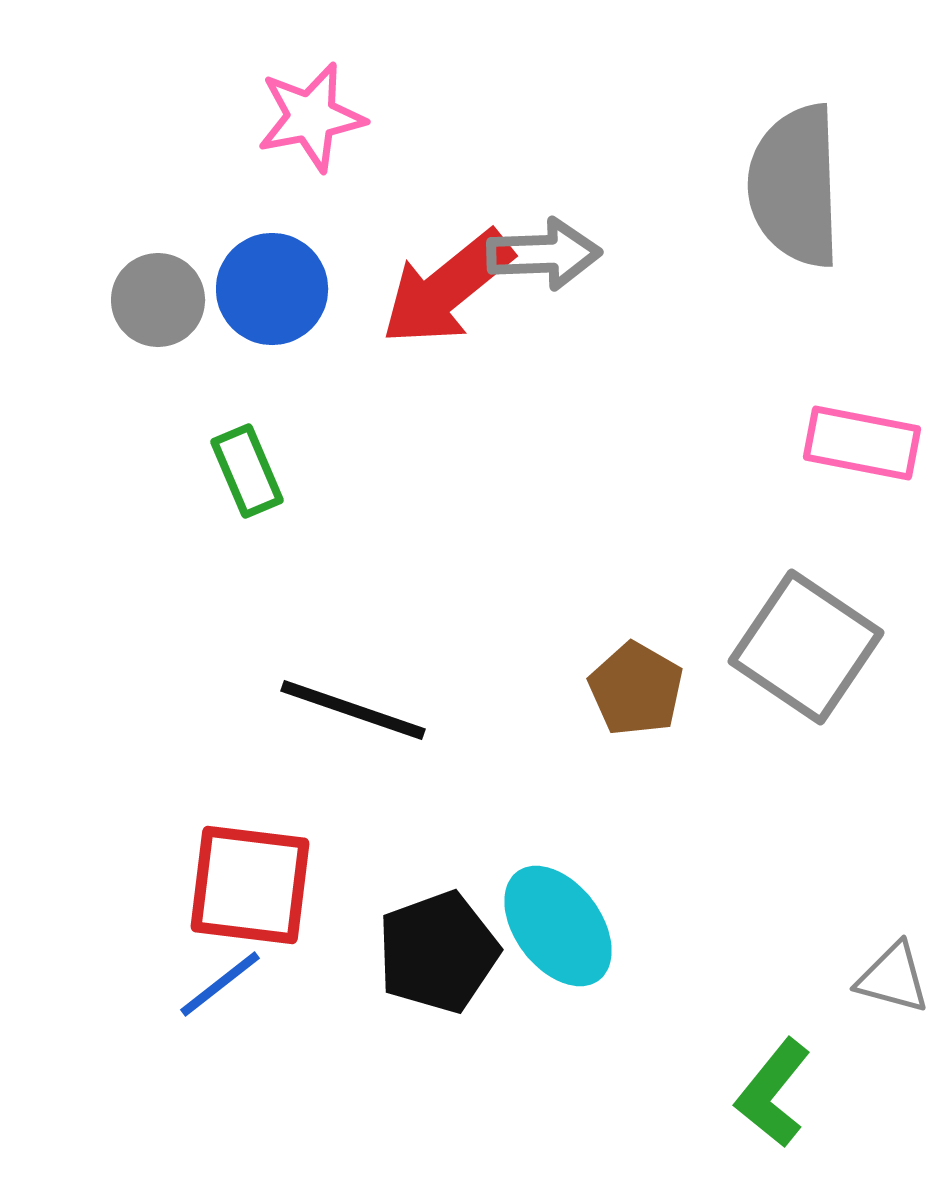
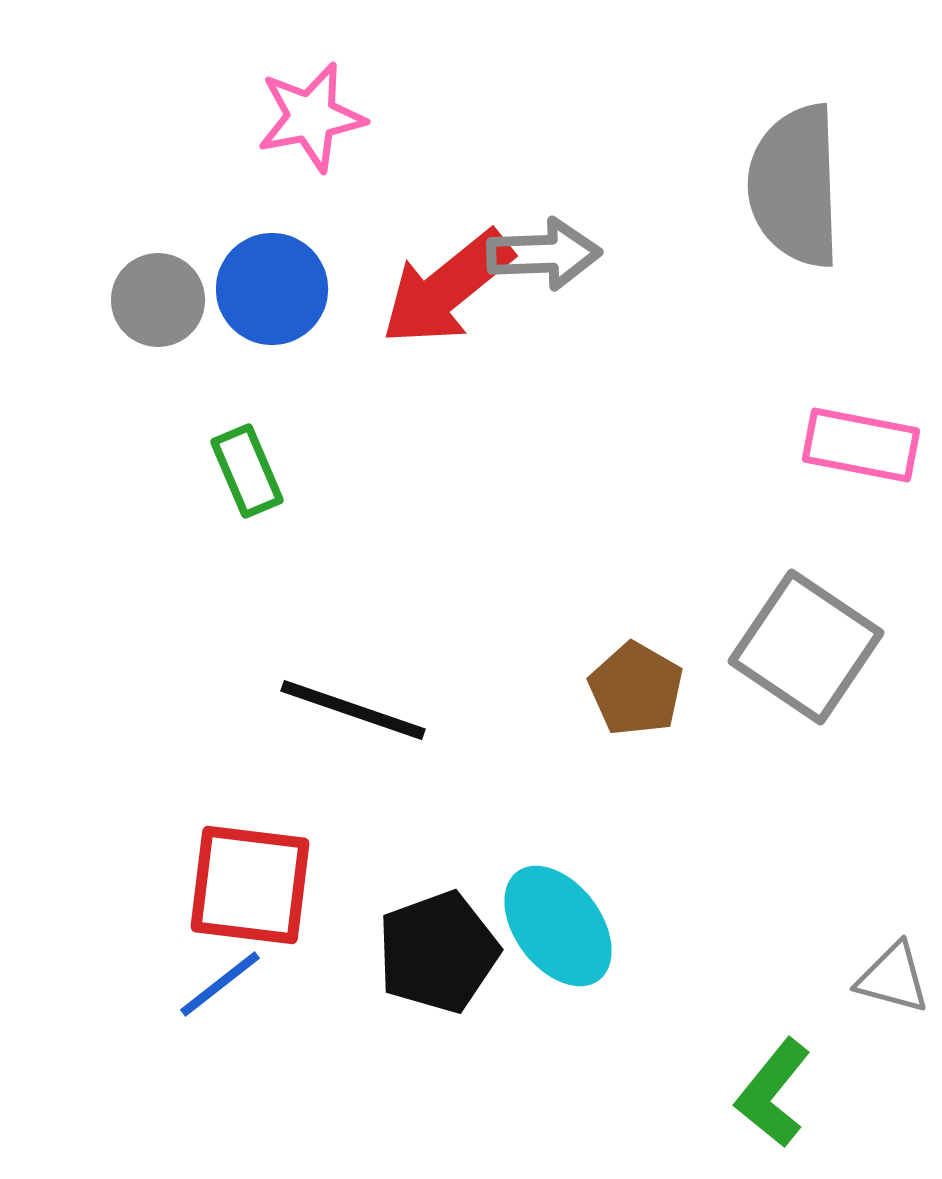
pink rectangle: moved 1 px left, 2 px down
